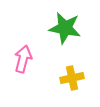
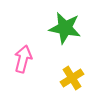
yellow cross: rotated 20 degrees counterclockwise
